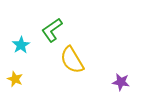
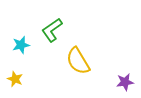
cyan star: rotated 18 degrees clockwise
yellow semicircle: moved 6 px right, 1 px down
purple star: moved 4 px right; rotated 18 degrees counterclockwise
